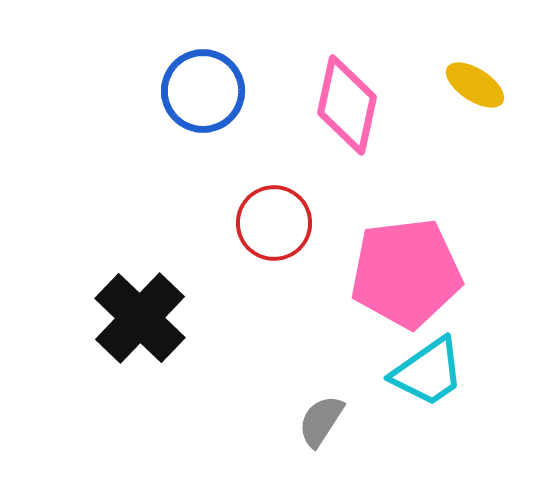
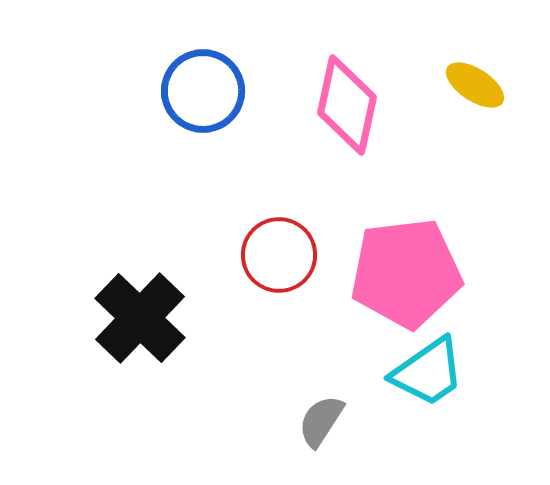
red circle: moved 5 px right, 32 px down
